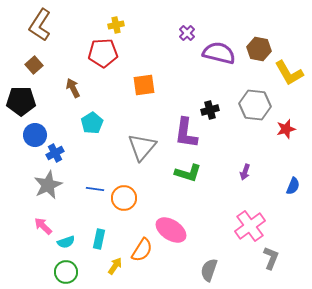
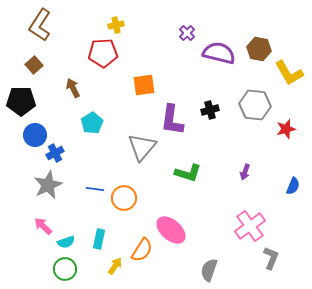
purple L-shape: moved 14 px left, 13 px up
pink ellipse: rotated 8 degrees clockwise
green circle: moved 1 px left, 3 px up
